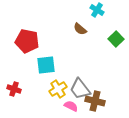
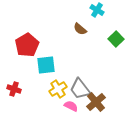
red pentagon: moved 4 px down; rotated 30 degrees clockwise
brown cross: moved 1 px right, 1 px down; rotated 36 degrees clockwise
